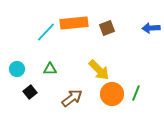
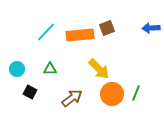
orange rectangle: moved 6 px right, 12 px down
yellow arrow: moved 1 px up
black square: rotated 24 degrees counterclockwise
